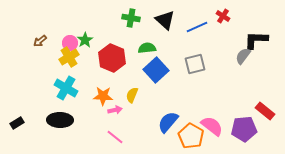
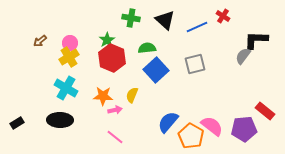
green star: moved 22 px right
